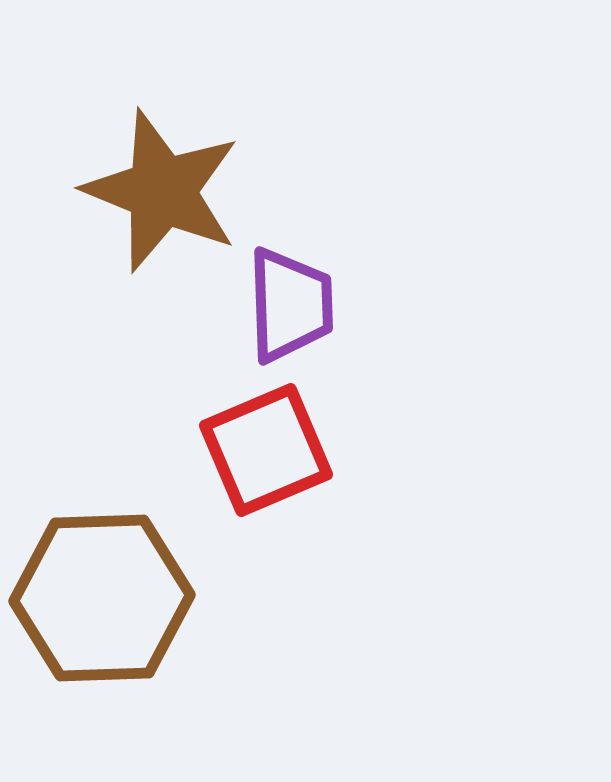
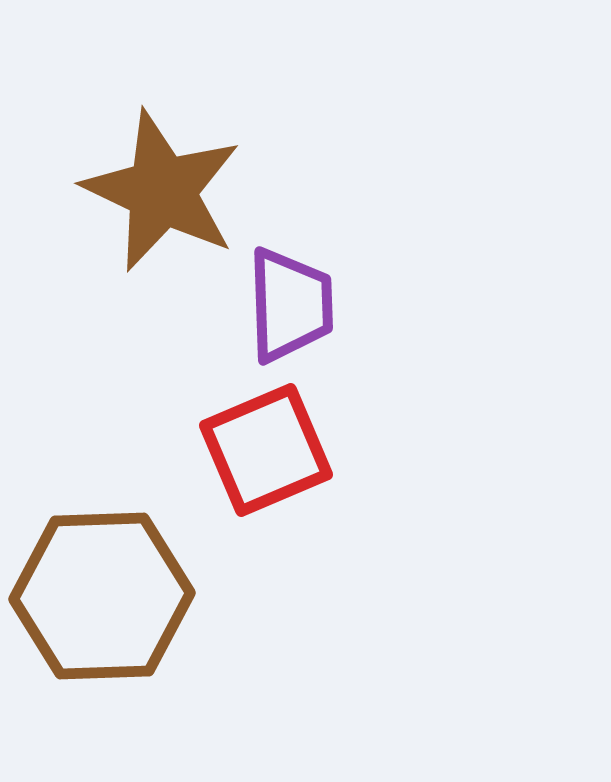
brown star: rotated 3 degrees clockwise
brown hexagon: moved 2 px up
